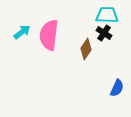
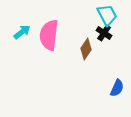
cyan trapezoid: rotated 60 degrees clockwise
